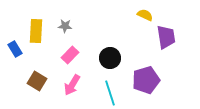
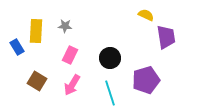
yellow semicircle: moved 1 px right
blue rectangle: moved 2 px right, 2 px up
pink rectangle: rotated 18 degrees counterclockwise
